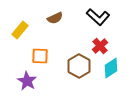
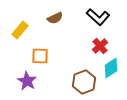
brown hexagon: moved 5 px right, 16 px down; rotated 10 degrees clockwise
